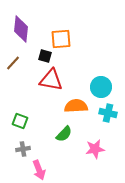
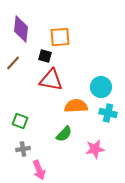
orange square: moved 1 px left, 2 px up
